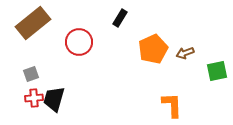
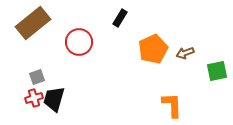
gray square: moved 6 px right, 3 px down
red cross: rotated 12 degrees counterclockwise
